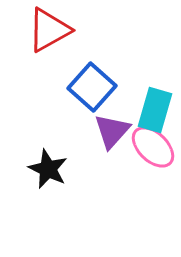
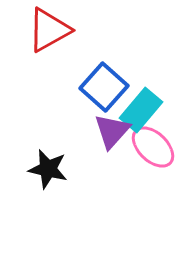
blue square: moved 12 px right
cyan rectangle: moved 14 px left; rotated 24 degrees clockwise
black star: rotated 12 degrees counterclockwise
